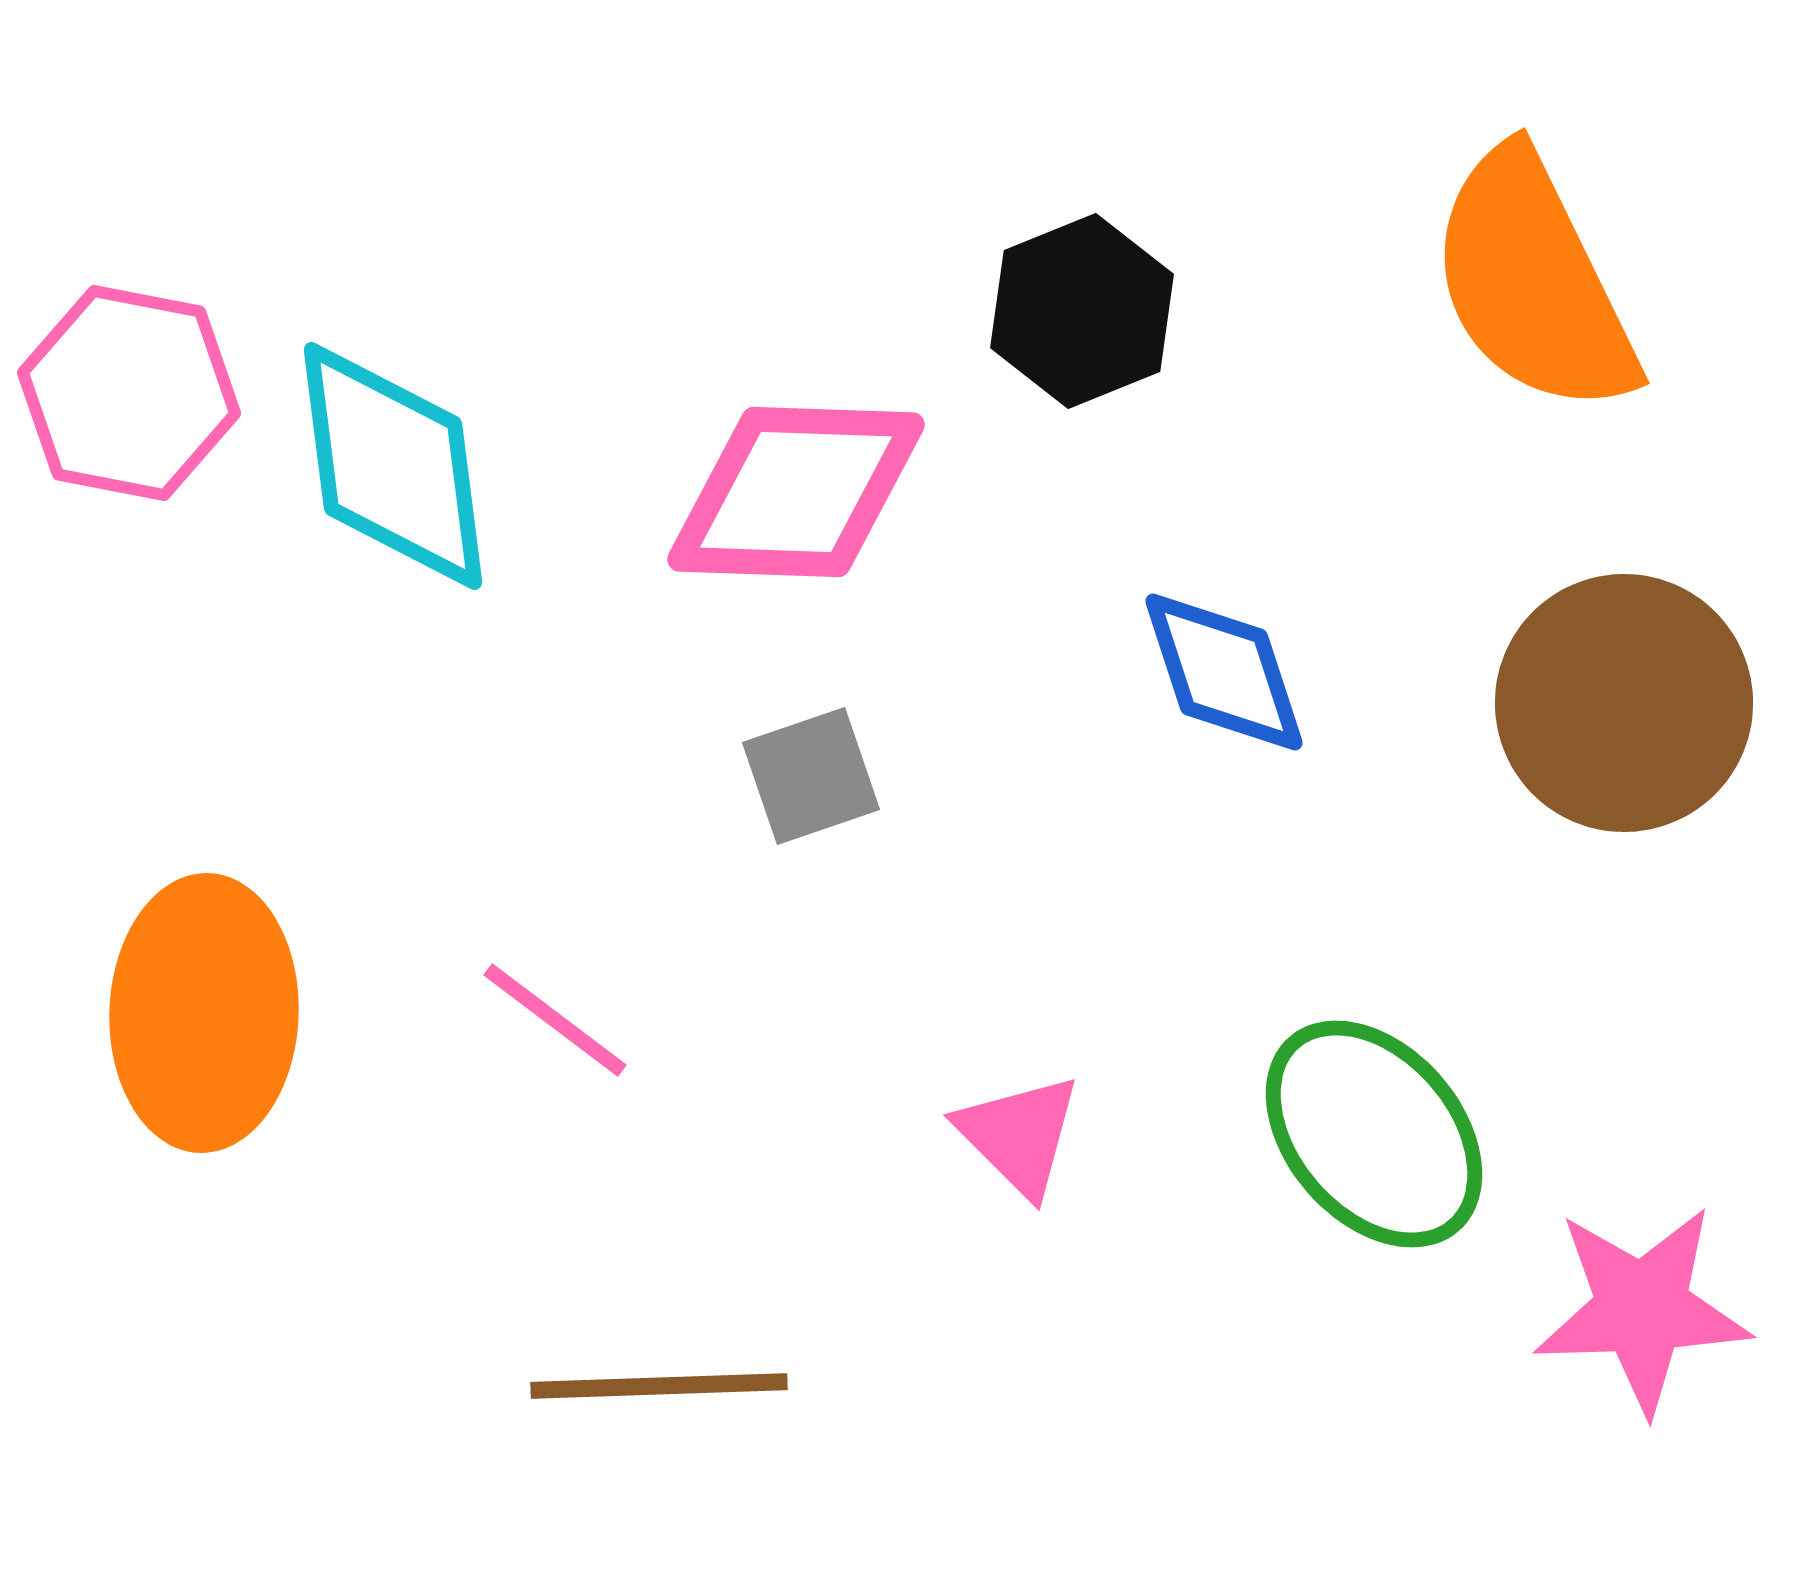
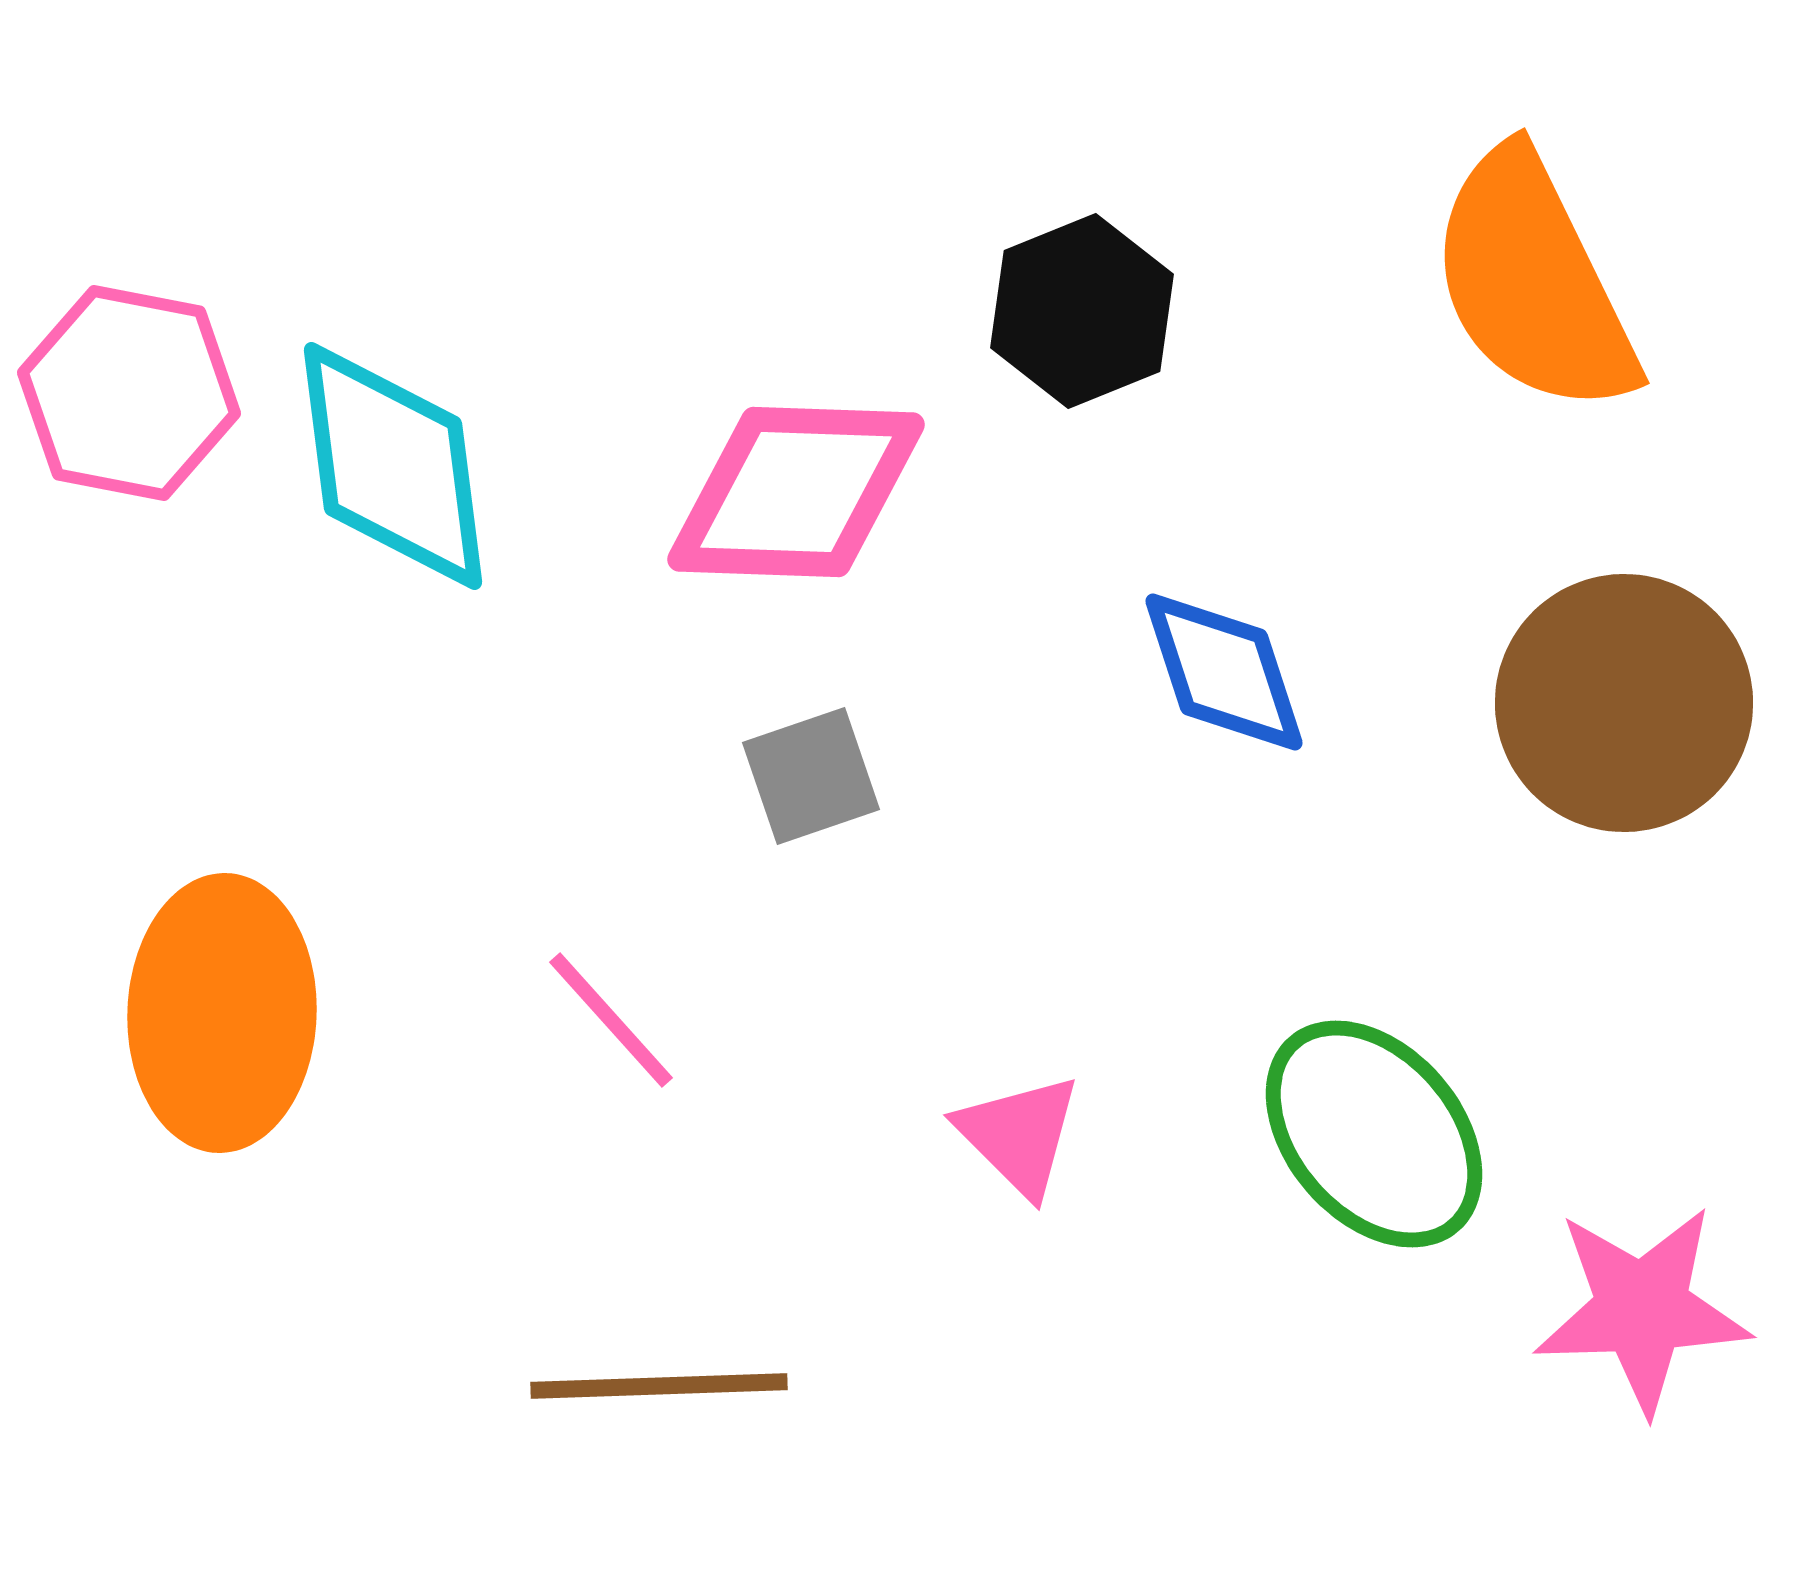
orange ellipse: moved 18 px right
pink line: moved 56 px right; rotated 11 degrees clockwise
